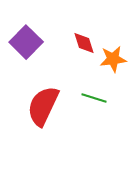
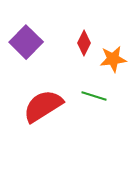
red diamond: rotated 45 degrees clockwise
green line: moved 2 px up
red semicircle: rotated 33 degrees clockwise
